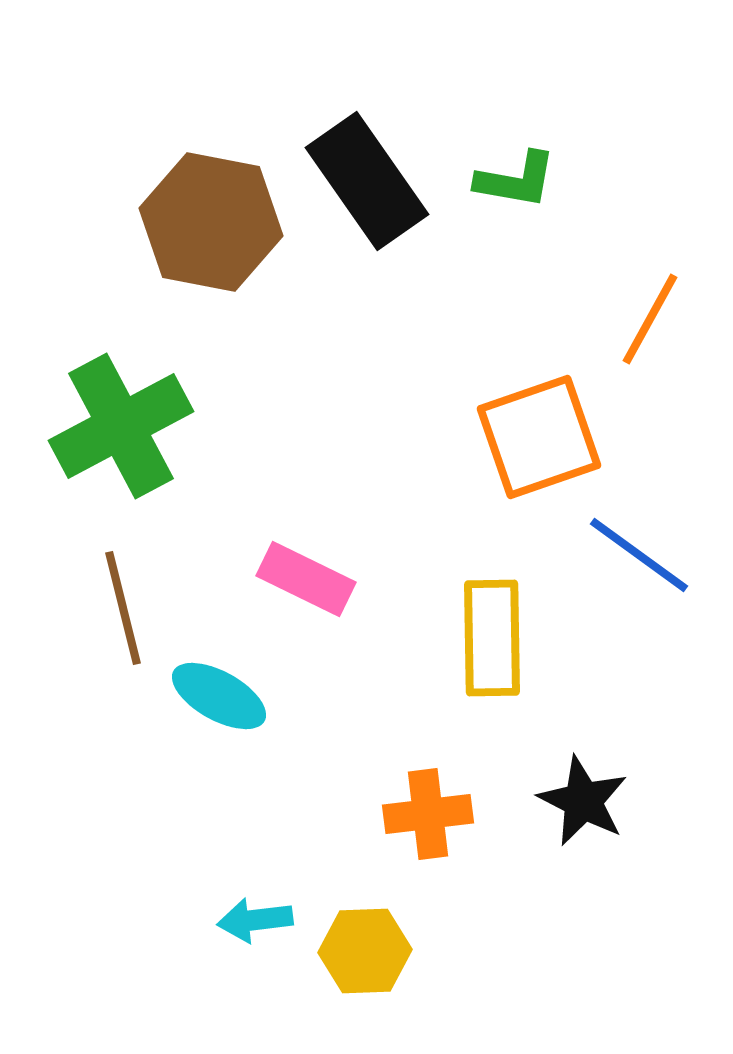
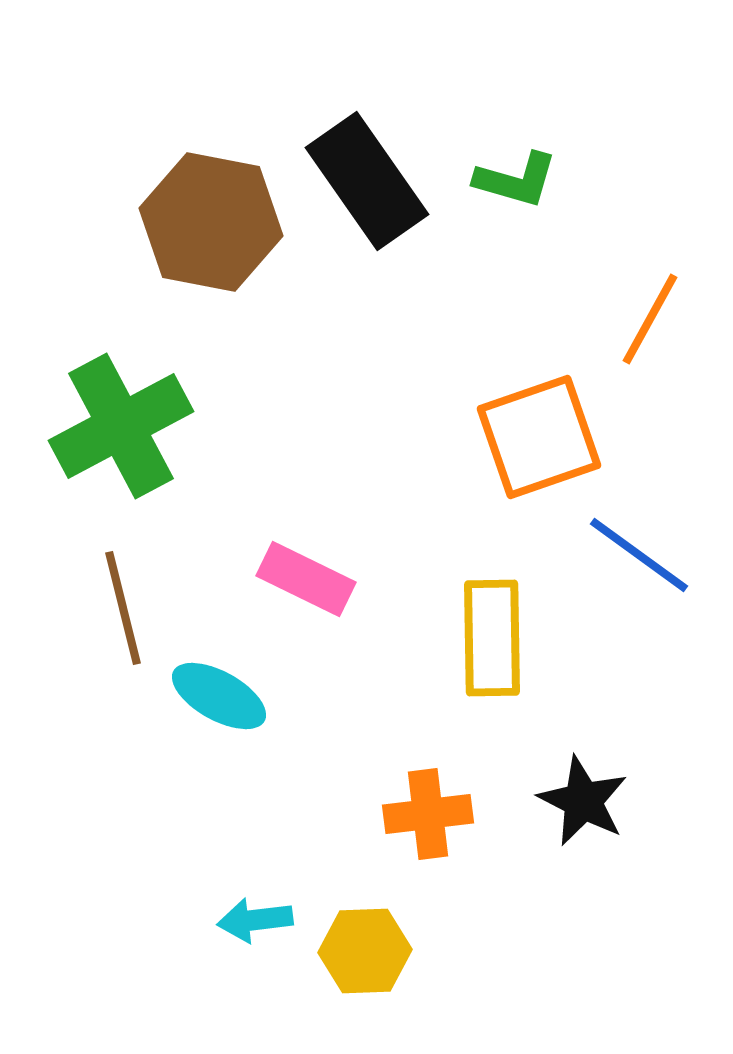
green L-shape: rotated 6 degrees clockwise
